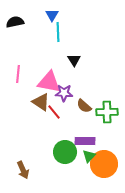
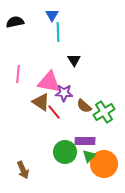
green cross: moved 3 px left; rotated 30 degrees counterclockwise
